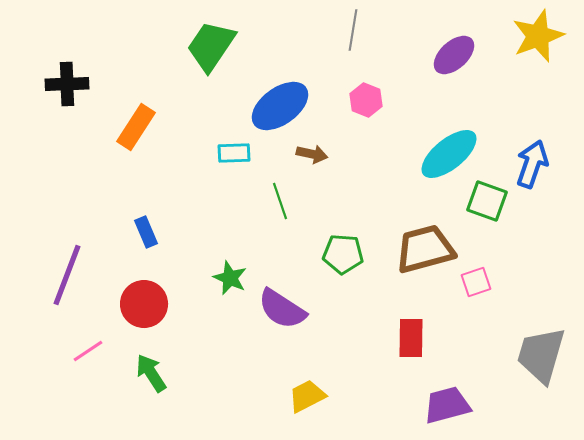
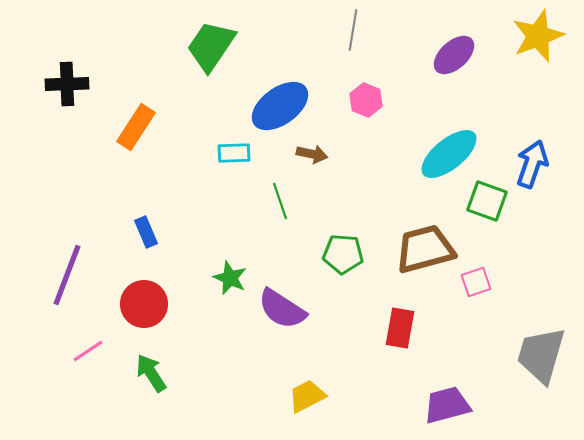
red rectangle: moved 11 px left, 10 px up; rotated 9 degrees clockwise
